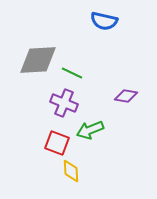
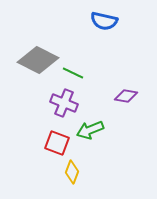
gray diamond: rotated 30 degrees clockwise
green line: moved 1 px right
yellow diamond: moved 1 px right, 1 px down; rotated 25 degrees clockwise
